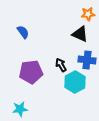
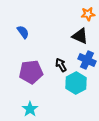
black triangle: moved 2 px down
blue cross: rotated 18 degrees clockwise
cyan hexagon: moved 1 px right, 1 px down
cyan star: moved 10 px right; rotated 28 degrees counterclockwise
